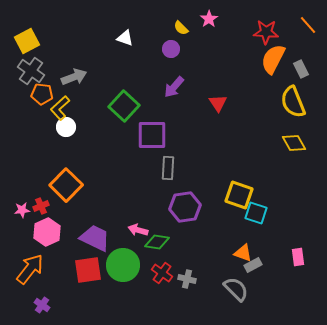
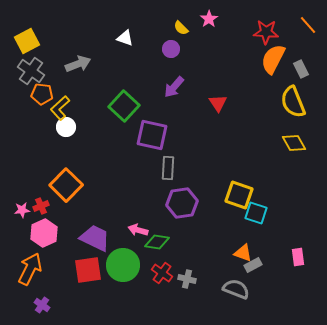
gray arrow at (74, 77): moved 4 px right, 13 px up
purple square at (152, 135): rotated 12 degrees clockwise
purple hexagon at (185, 207): moved 3 px left, 4 px up
pink hexagon at (47, 232): moved 3 px left, 1 px down
orange arrow at (30, 269): rotated 12 degrees counterclockwise
gray semicircle at (236, 289): rotated 24 degrees counterclockwise
